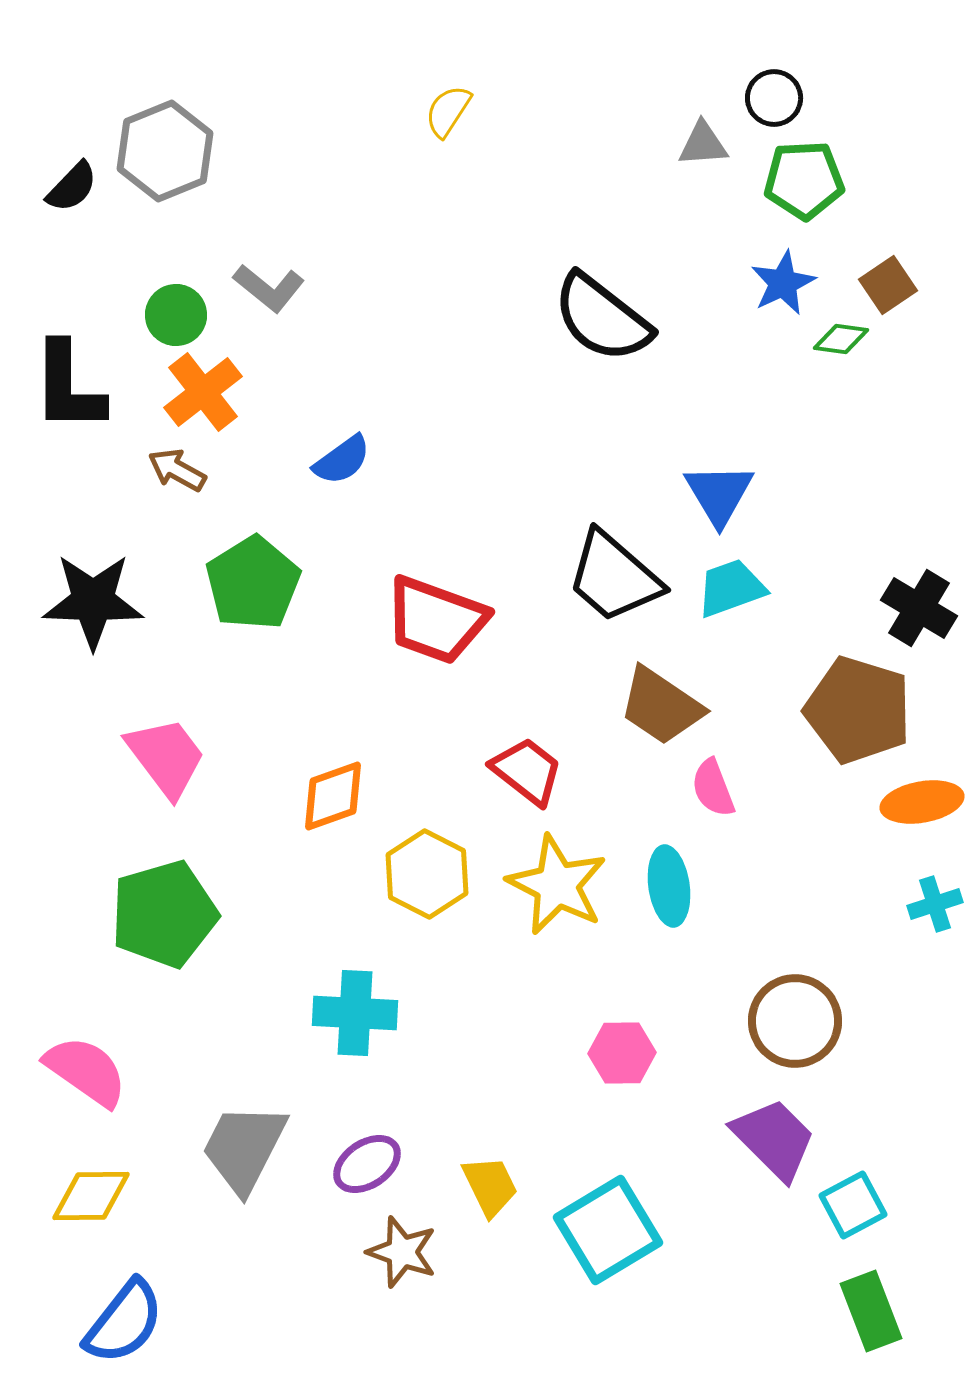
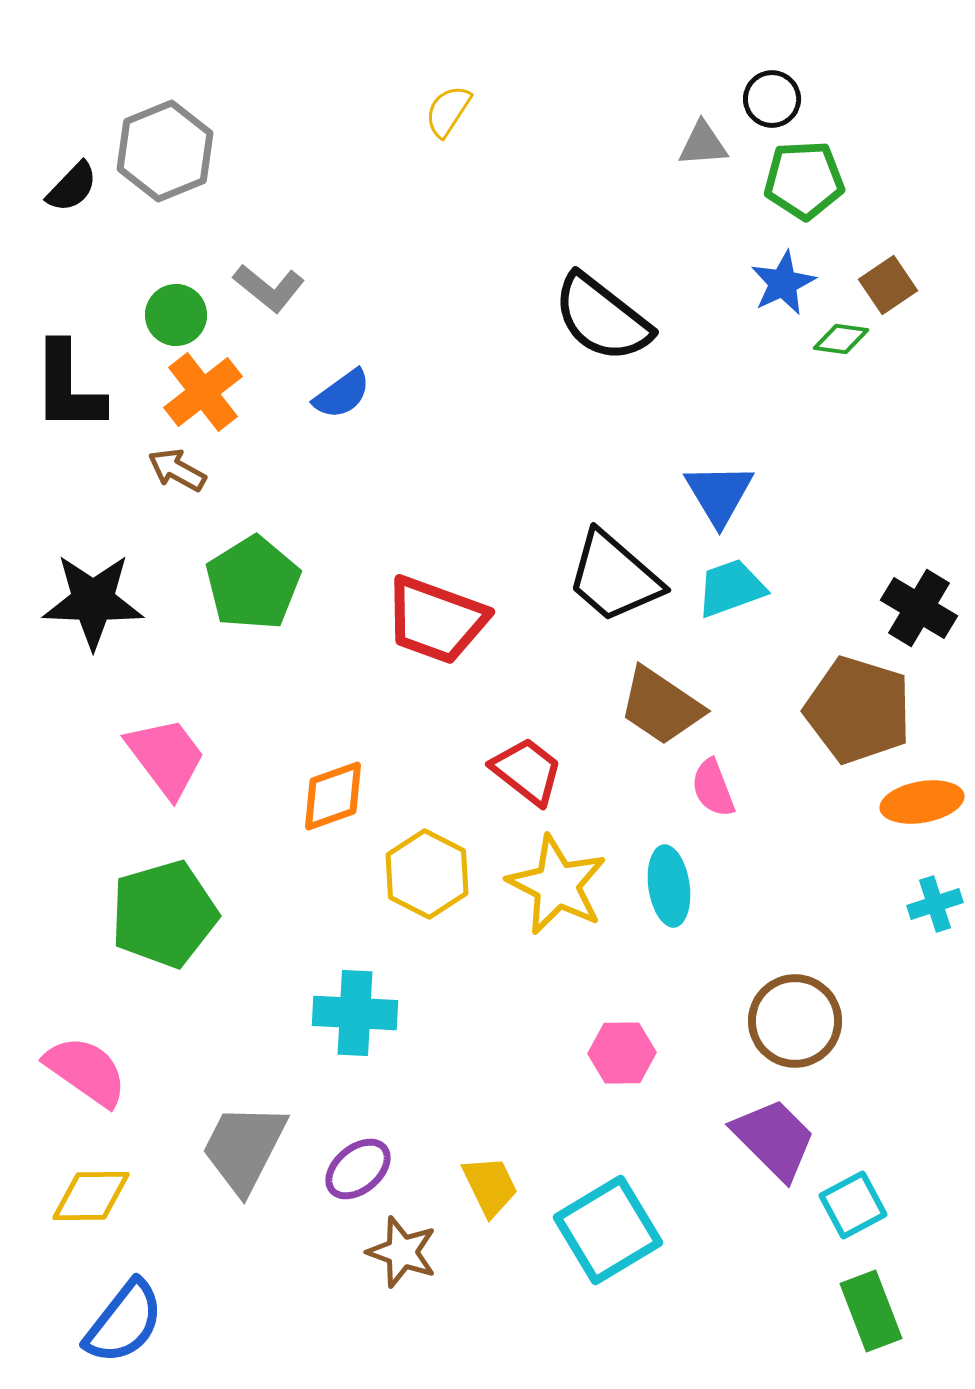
black circle at (774, 98): moved 2 px left, 1 px down
blue semicircle at (342, 460): moved 66 px up
purple ellipse at (367, 1164): moved 9 px left, 5 px down; rotated 6 degrees counterclockwise
